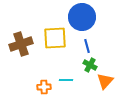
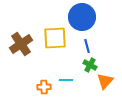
brown cross: rotated 15 degrees counterclockwise
